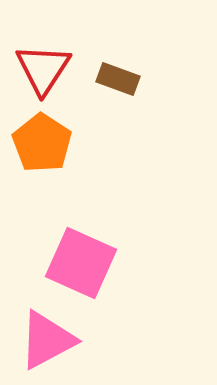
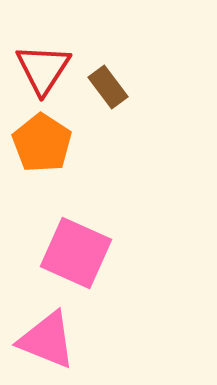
brown rectangle: moved 10 px left, 8 px down; rotated 33 degrees clockwise
pink square: moved 5 px left, 10 px up
pink triangle: rotated 50 degrees clockwise
